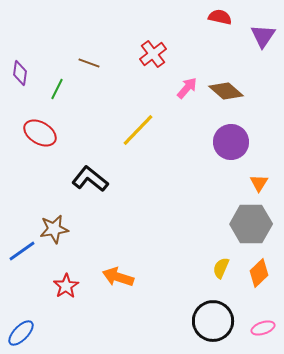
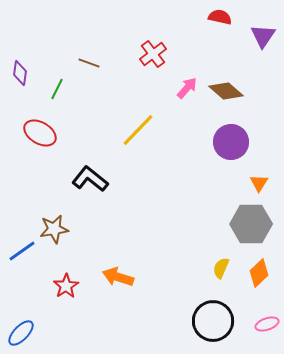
pink ellipse: moved 4 px right, 4 px up
